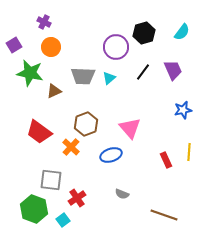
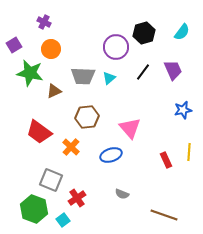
orange circle: moved 2 px down
brown hexagon: moved 1 px right, 7 px up; rotated 15 degrees clockwise
gray square: rotated 15 degrees clockwise
